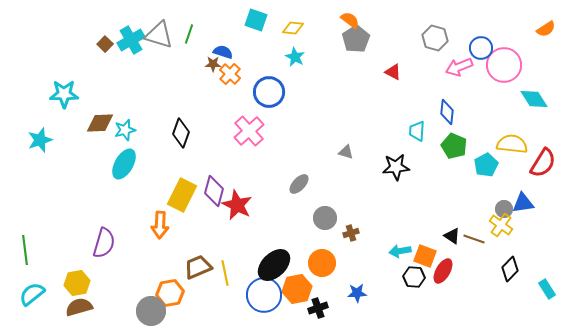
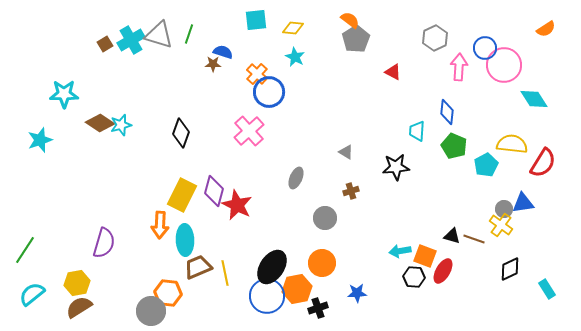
cyan square at (256, 20): rotated 25 degrees counterclockwise
gray hexagon at (435, 38): rotated 20 degrees clockwise
brown square at (105, 44): rotated 14 degrees clockwise
blue circle at (481, 48): moved 4 px right
pink arrow at (459, 67): rotated 116 degrees clockwise
orange cross at (230, 74): moved 27 px right
brown diamond at (100, 123): rotated 36 degrees clockwise
cyan star at (125, 130): moved 4 px left, 5 px up
gray triangle at (346, 152): rotated 14 degrees clockwise
cyan ellipse at (124, 164): moved 61 px right, 76 px down; rotated 32 degrees counterclockwise
gray ellipse at (299, 184): moved 3 px left, 6 px up; rotated 20 degrees counterclockwise
brown cross at (351, 233): moved 42 px up
black triangle at (452, 236): rotated 18 degrees counterclockwise
green line at (25, 250): rotated 40 degrees clockwise
black ellipse at (274, 265): moved 2 px left, 2 px down; rotated 12 degrees counterclockwise
black diamond at (510, 269): rotated 20 degrees clockwise
orange hexagon at (170, 293): moved 2 px left; rotated 16 degrees clockwise
blue circle at (264, 295): moved 3 px right, 1 px down
brown semicircle at (79, 307): rotated 16 degrees counterclockwise
